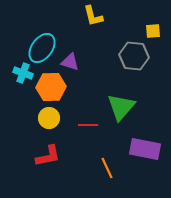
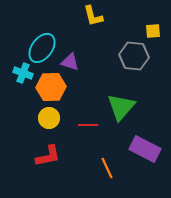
purple rectangle: rotated 16 degrees clockwise
